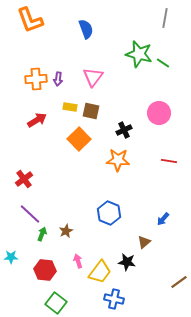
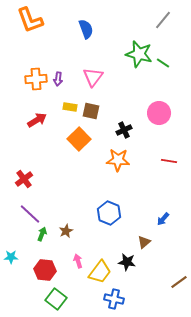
gray line: moved 2 px left, 2 px down; rotated 30 degrees clockwise
green square: moved 4 px up
